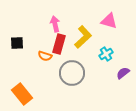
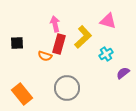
pink triangle: moved 1 px left
gray circle: moved 5 px left, 15 px down
